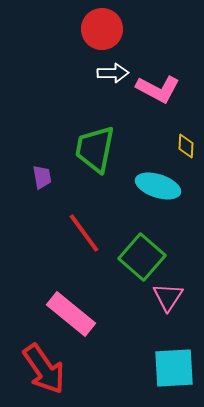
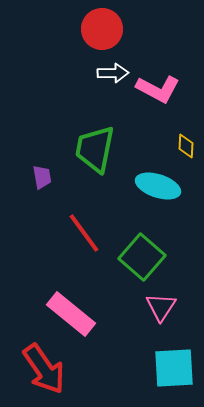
pink triangle: moved 7 px left, 10 px down
